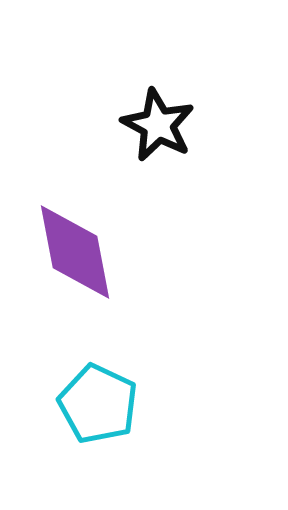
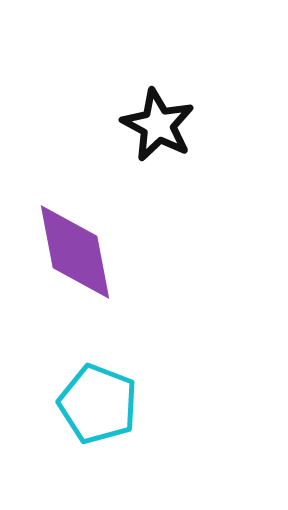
cyan pentagon: rotated 4 degrees counterclockwise
